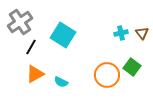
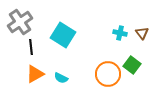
cyan cross: moved 1 px left; rotated 24 degrees clockwise
black line: rotated 35 degrees counterclockwise
green square: moved 2 px up
orange circle: moved 1 px right, 1 px up
cyan semicircle: moved 4 px up
